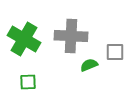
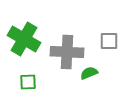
gray cross: moved 4 px left, 16 px down
gray square: moved 6 px left, 11 px up
green semicircle: moved 8 px down
